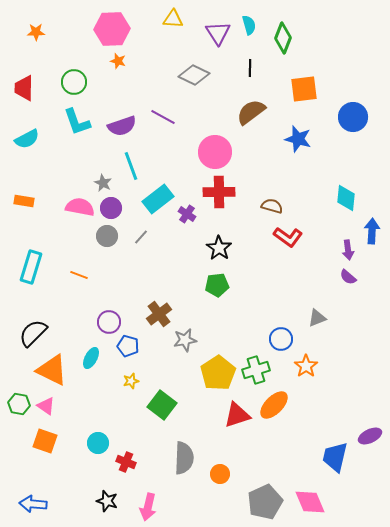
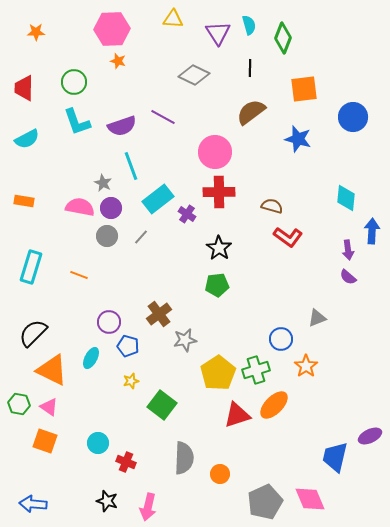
pink triangle at (46, 406): moved 3 px right, 1 px down
pink diamond at (310, 502): moved 3 px up
